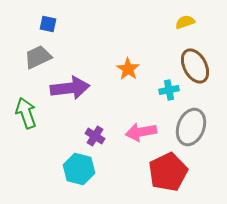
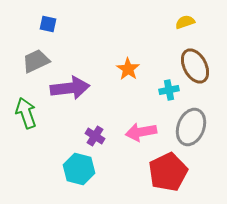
gray trapezoid: moved 2 px left, 4 px down
